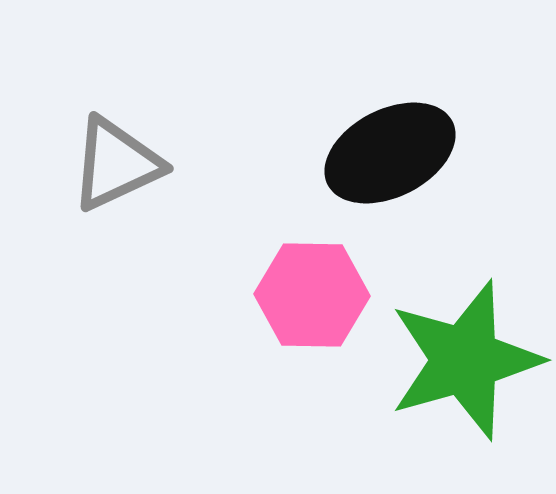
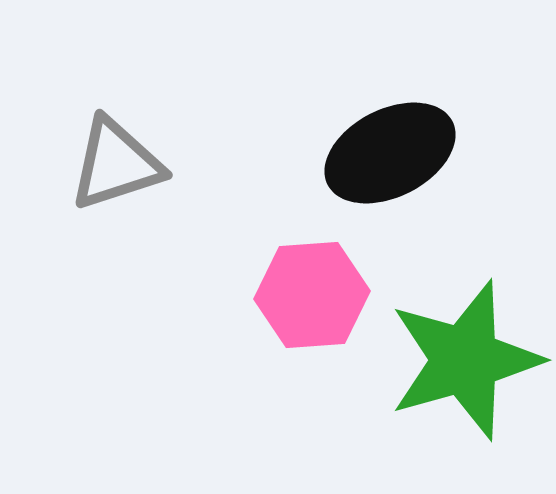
gray triangle: rotated 7 degrees clockwise
pink hexagon: rotated 5 degrees counterclockwise
